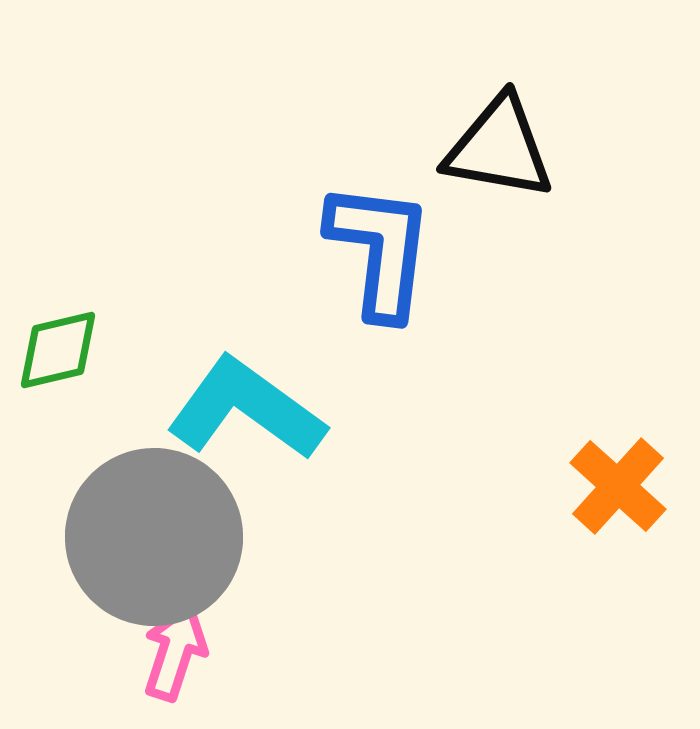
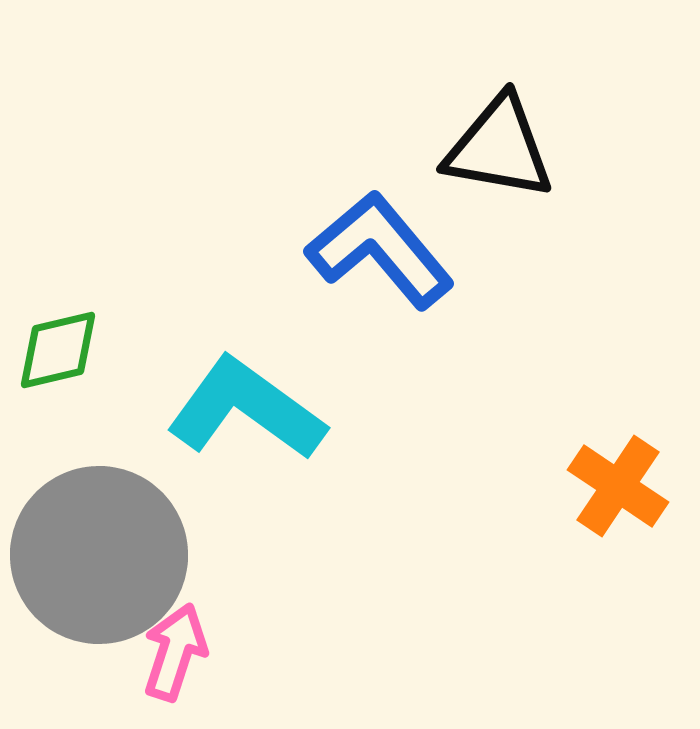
blue L-shape: rotated 47 degrees counterclockwise
orange cross: rotated 8 degrees counterclockwise
gray circle: moved 55 px left, 18 px down
